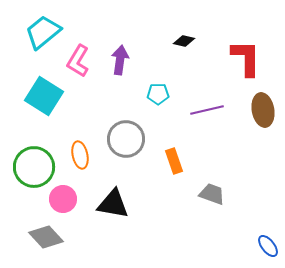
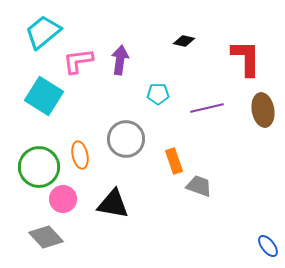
pink L-shape: rotated 52 degrees clockwise
purple line: moved 2 px up
green circle: moved 5 px right
gray trapezoid: moved 13 px left, 8 px up
